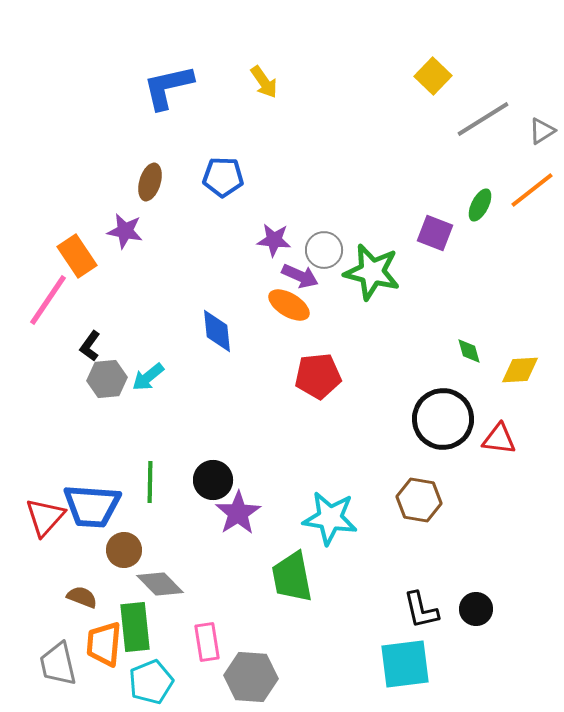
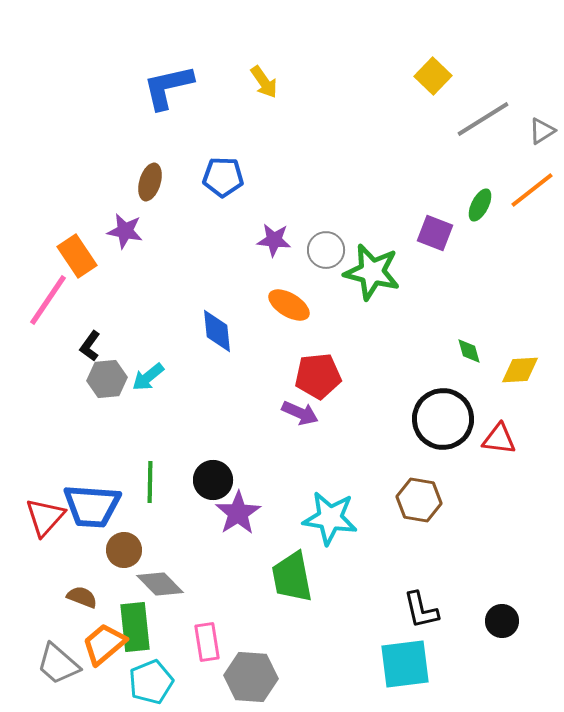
gray circle at (324, 250): moved 2 px right
purple arrow at (300, 276): moved 137 px down
black circle at (476, 609): moved 26 px right, 12 px down
orange trapezoid at (104, 644): rotated 45 degrees clockwise
gray trapezoid at (58, 664): rotated 36 degrees counterclockwise
